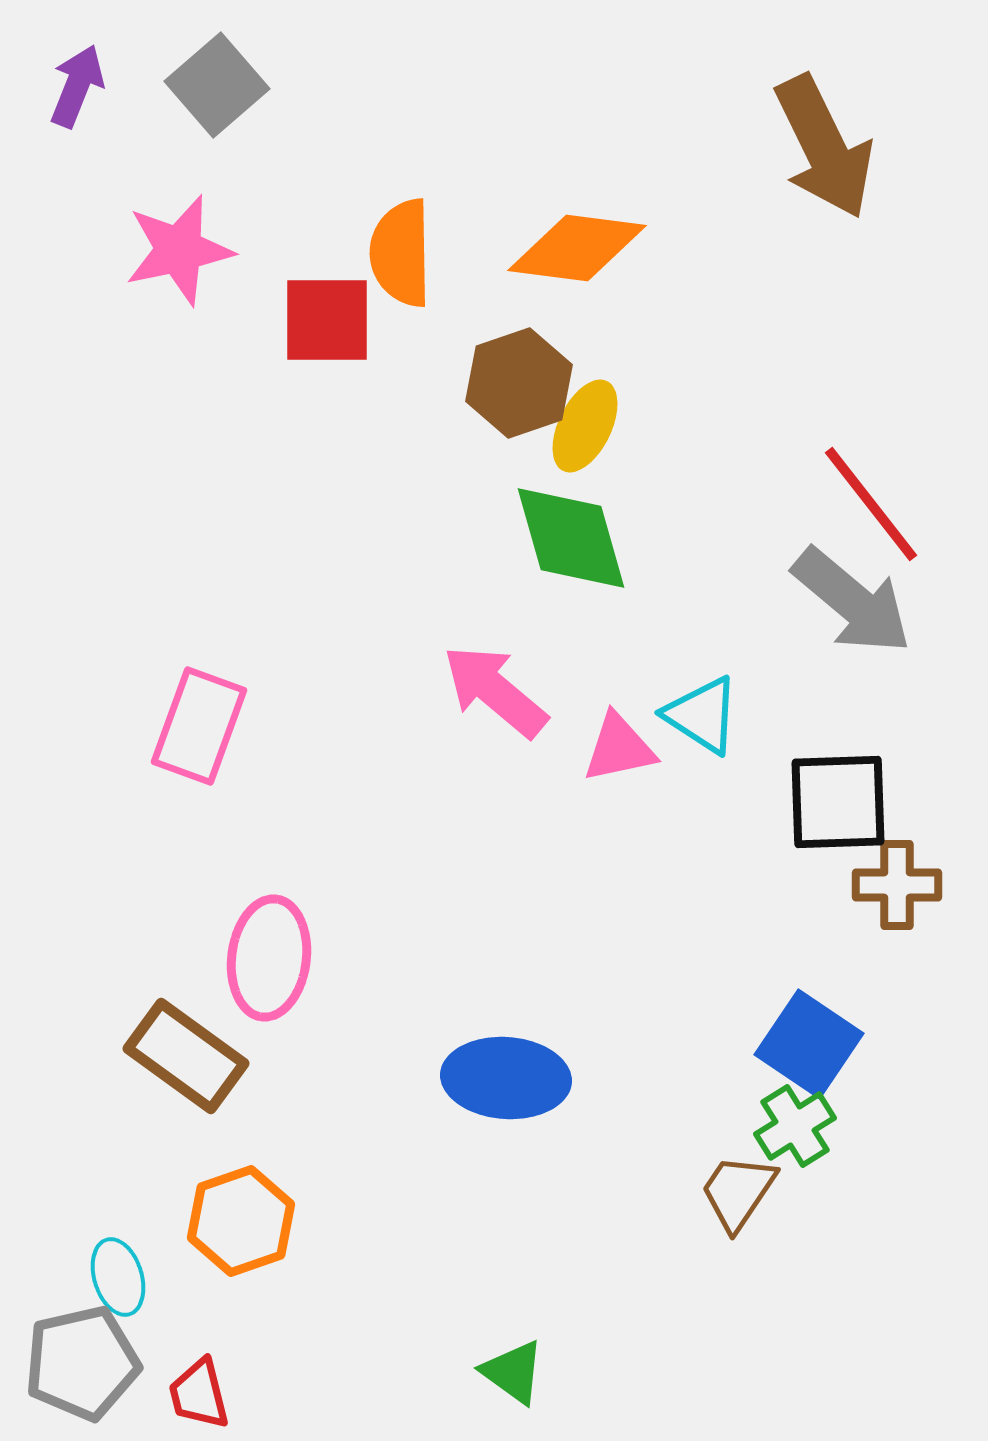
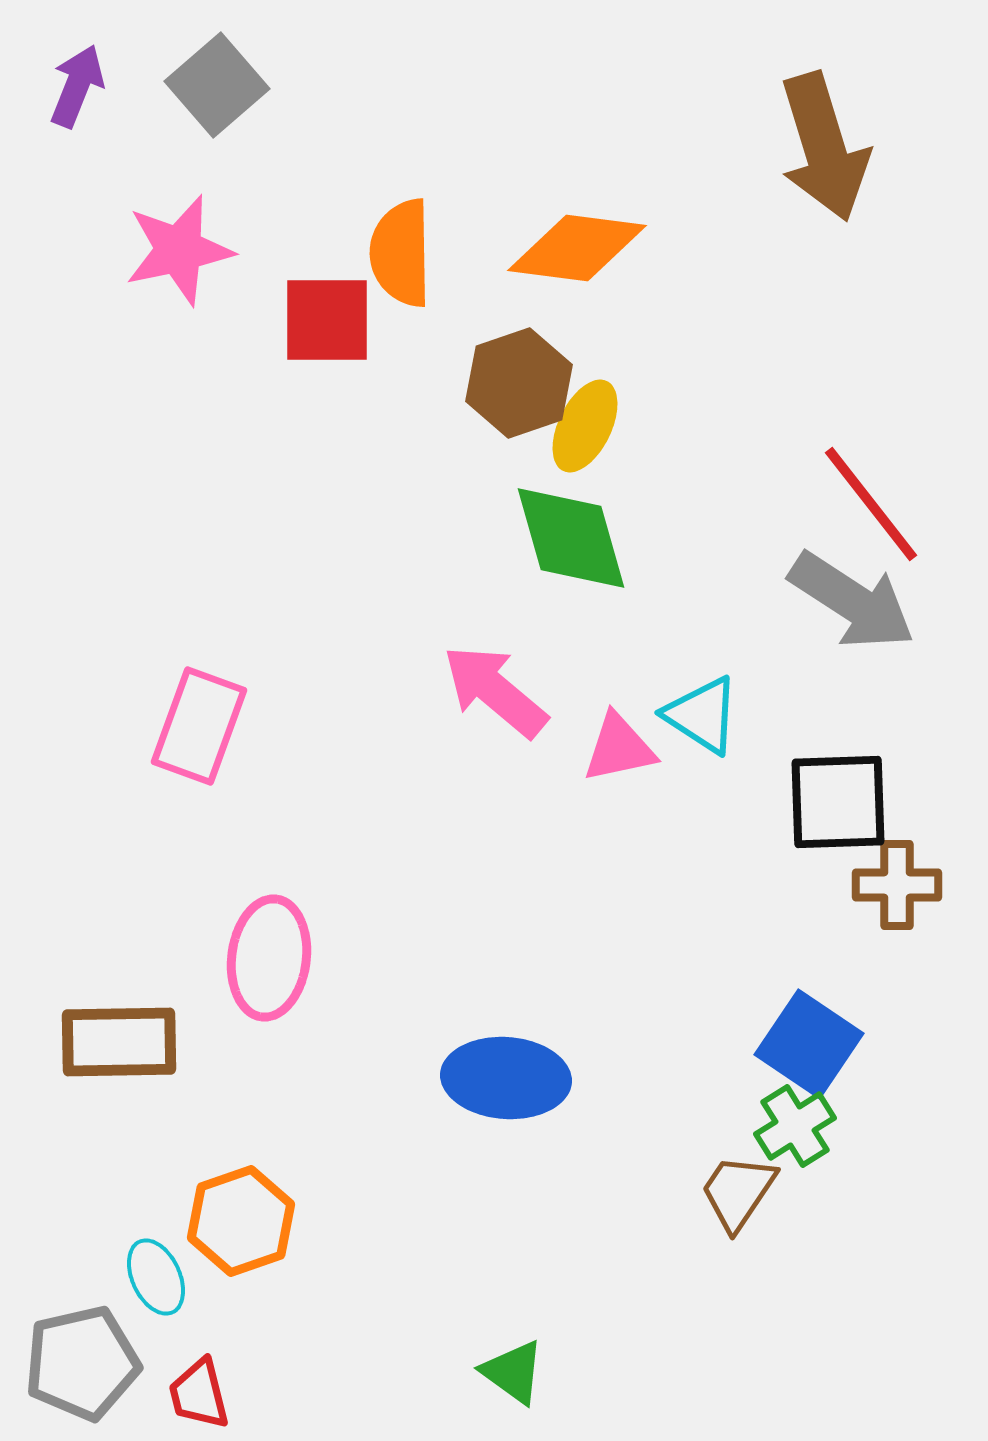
brown arrow: rotated 9 degrees clockwise
gray arrow: rotated 7 degrees counterclockwise
brown rectangle: moved 67 px left, 14 px up; rotated 37 degrees counterclockwise
cyan ellipse: moved 38 px right; rotated 8 degrees counterclockwise
